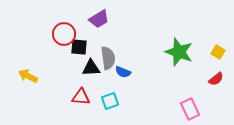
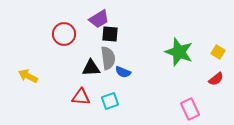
black square: moved 31 px right, 13 px up
